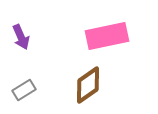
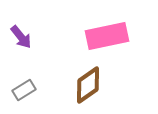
purple arrow: rotated 15 degrees counterclockwise
